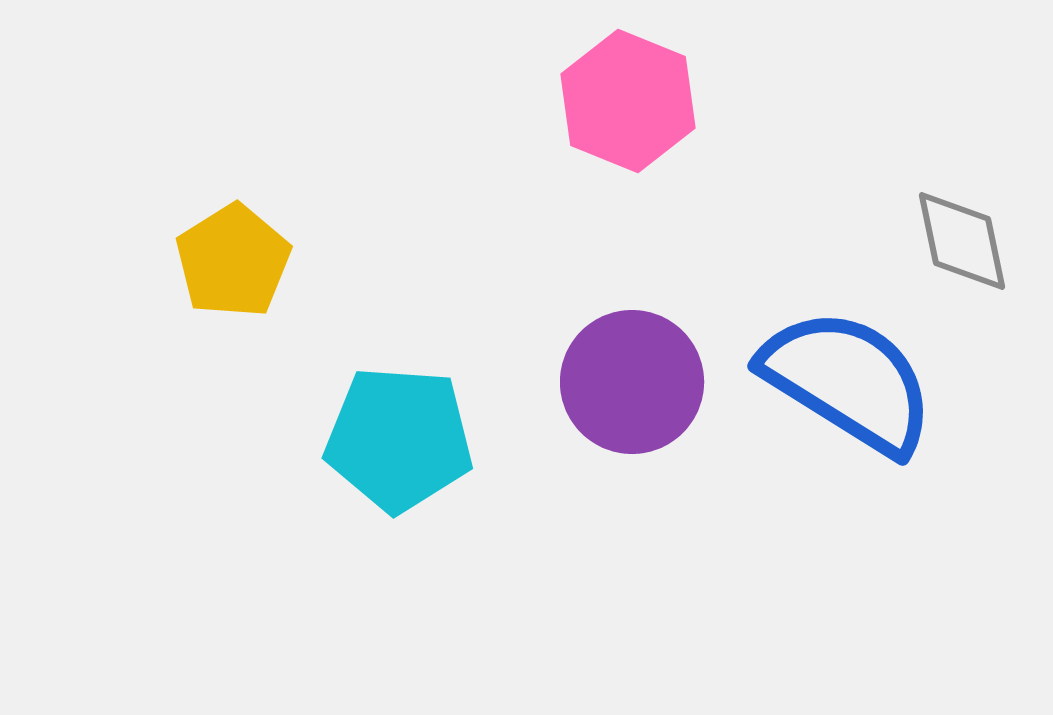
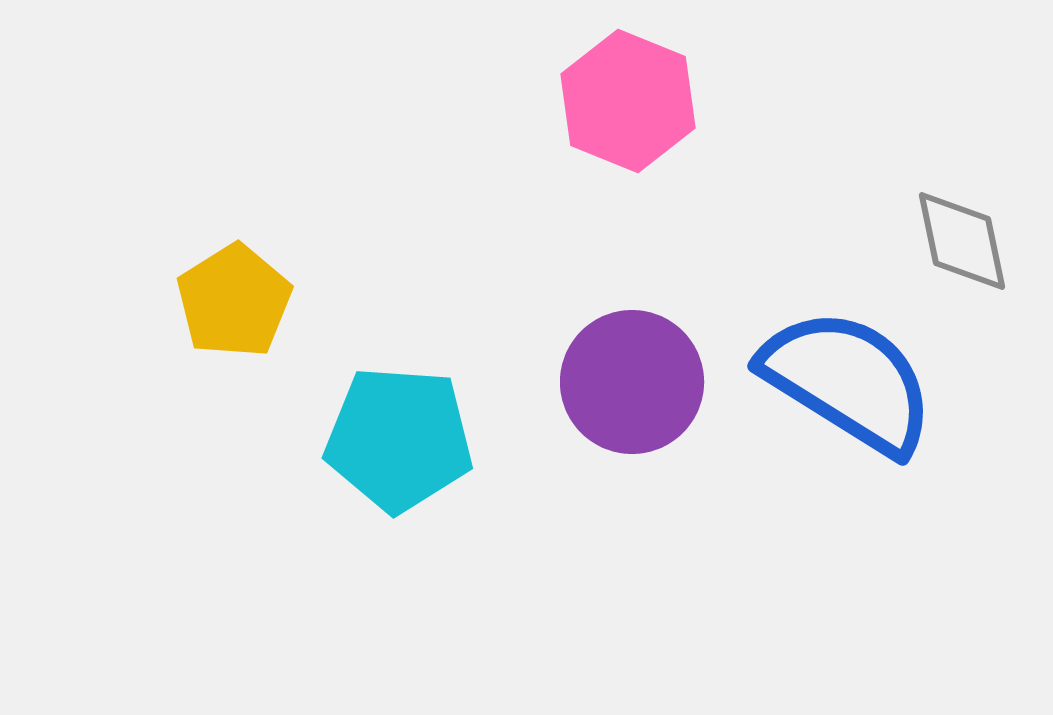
yellow pentagon: moved 1 px right, 40 px down
